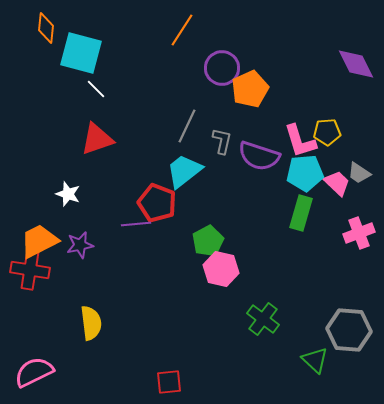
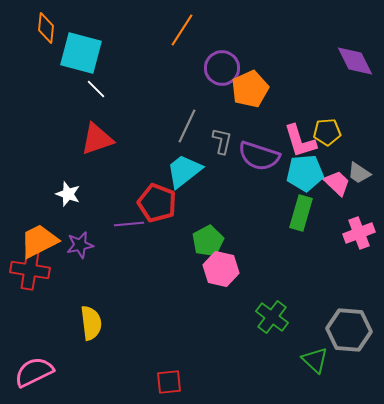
purple diamond: moved 1 px left, 3 px up
purple line: moved 7 px left
green cross: moved 9 px right, 2 px up
